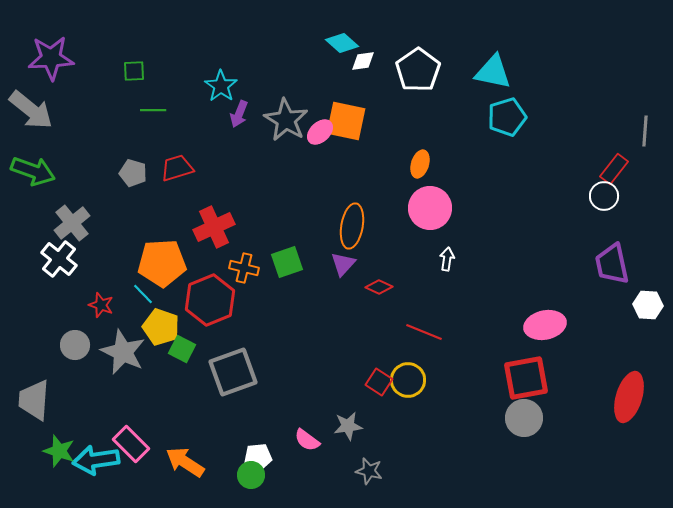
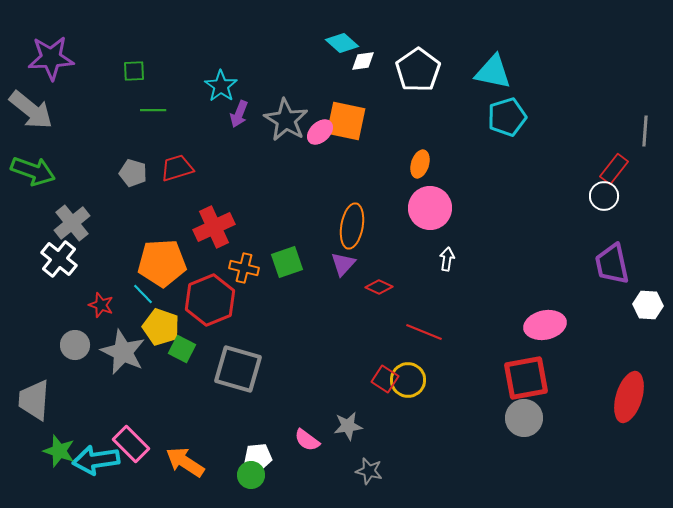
gray square at (233, 372): moved 5 px right, 3 px up; rotated 36 degrees clockwise
red square at (379, 382): moved 6 px right, 3 px up
